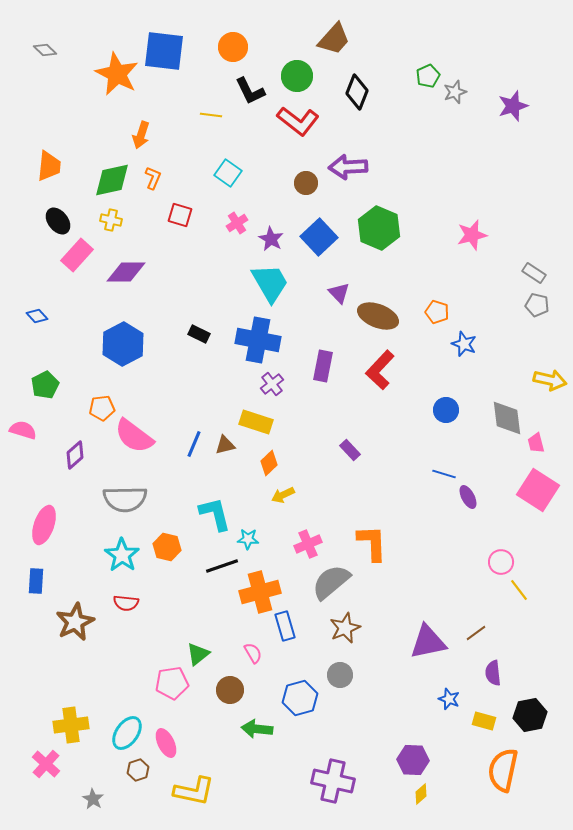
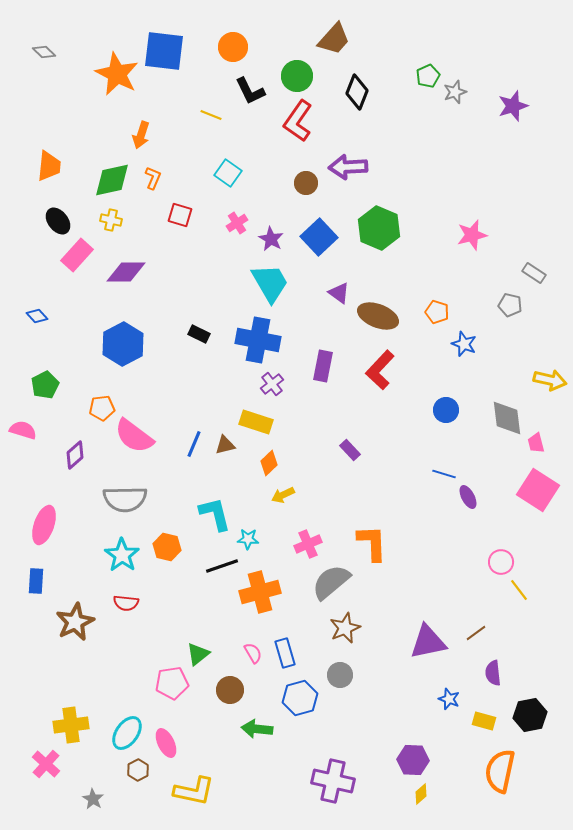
gray diamond at (45, 50): moved 1 px left, 2 px down
yellow line at (211, 115): rotated 15 degrees clockwise
red L-shape at (298, 121): rotated 87 degrees clockwise
purple triangle at (339, 293): rotated 10 degrees counterclockwise
gray pentagon at (537, 305): moved 27 px left
blue rectangle at (285, 626): moved 27 px down
brown hexagon at (138, 770): rotated 10 degrees counterclockwise
orange semicircle at (503, 770): moved 3 px left, 1 px down
